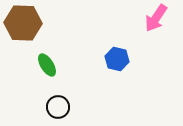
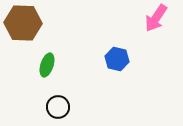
green ellipse: rotated 50 degrees clockwise
